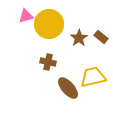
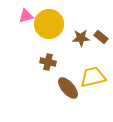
brown star: moved 2 px right; rotated 30 degrees clockwise
